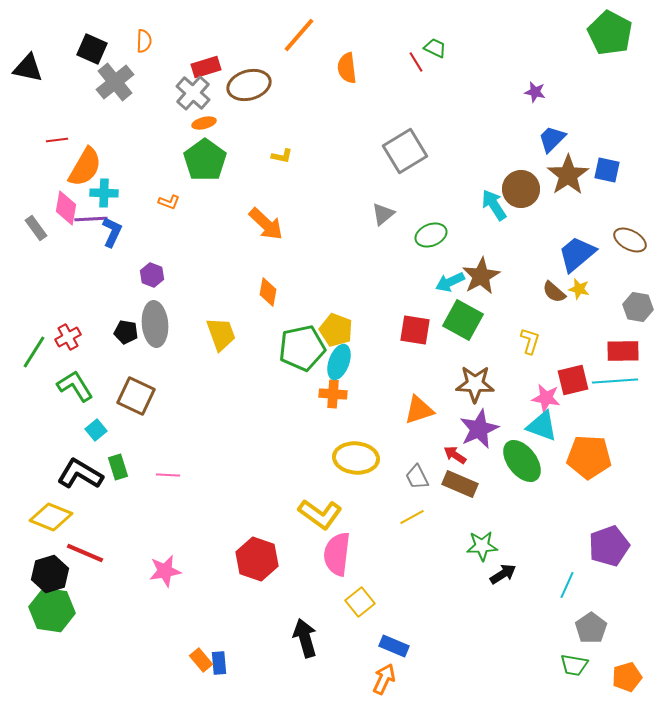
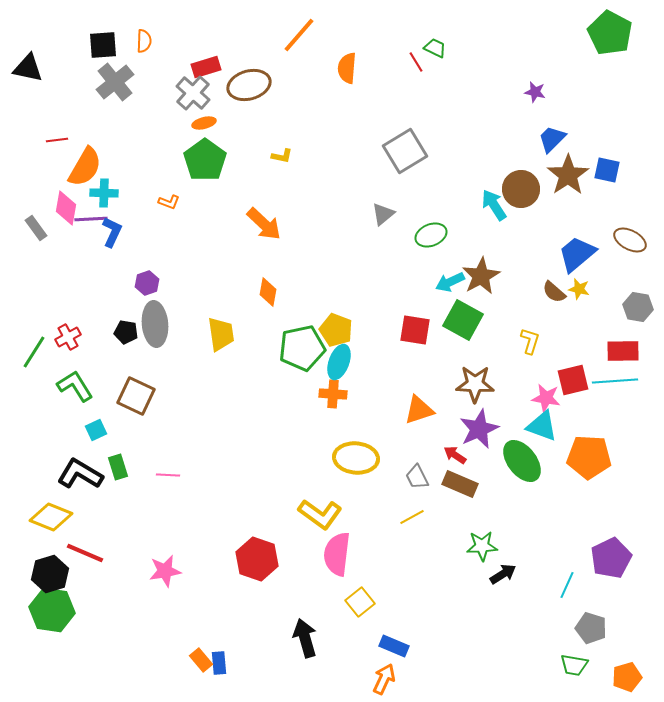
black square at (92, 49): moved 11 px right, 4 px up; rotated 28 degrees counterclockwise
orange semicircle at (347, 68): rotated 12 degrees clockwise
orange arrow at (266, 224): moved 2 px left
purple hexagon at (152, 275): moved 5 px left, 8 px down; rotated 20 degrees clockwise
yellow trapezoid at (221, 334): rotated 12 degrees clockwise
cyan square at (96, 430): rotated 15 degrees clockwise
purple pentagon at (609, 546): moved 2 px right, 12 px down; rotated 6 degrees counterclockwise
gray pentagon at (591, 628): rotated 20 degrees counterclockwise
